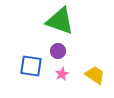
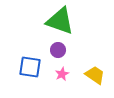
purple circle: moved 1 px up
blue square: moved 1 px left, 1 px down
